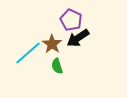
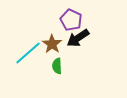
green semicircle: rotated 14 degrees clockwise
